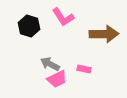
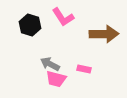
black hexagon: moved 1 px right, 1 px up
pink trapezoid: moved 1 px left; rotated 40 degrees clockwise
